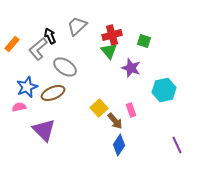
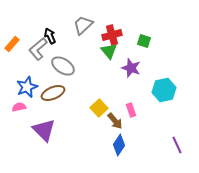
gray trapezoid: moved 6 px right, 1 px up
gray ellipse: moved 2 px left, 1 px up
